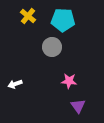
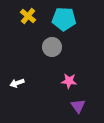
cyan pentagon: moved 1 px right, 1 px up
white arrow: moved 2 px right, 1 px up
